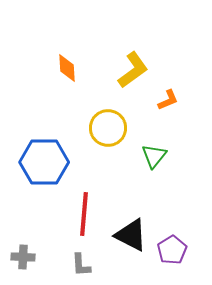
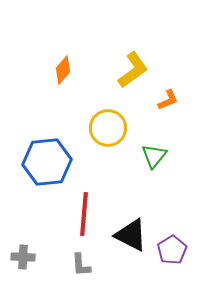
orange diamond: moved 4 px left, 2 px down; rotated 44 degrees clockwise
blue hexagon: moved 3 px right; rotated 6 degrees counterclockwise
